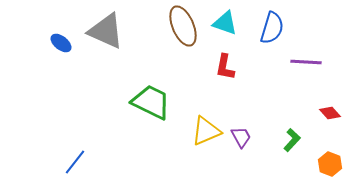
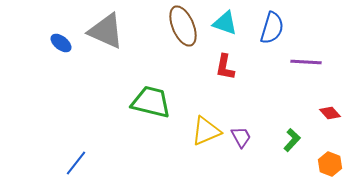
green trapezoid: rotated 12 degrees counterclockwise
blue line: moved 1 px right, 1 px down
